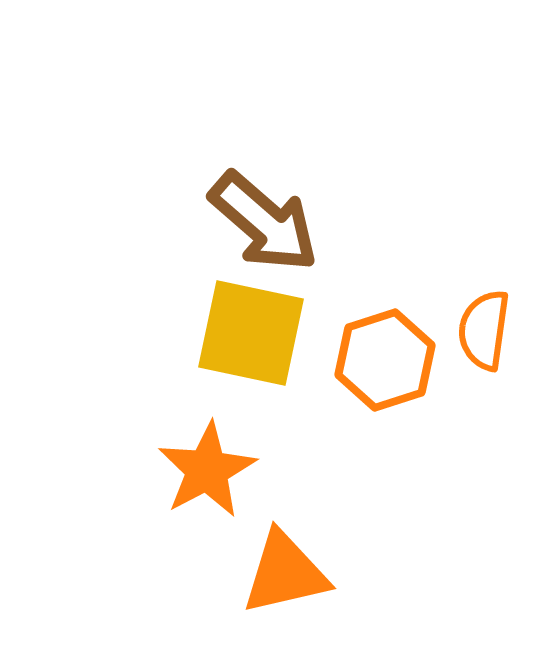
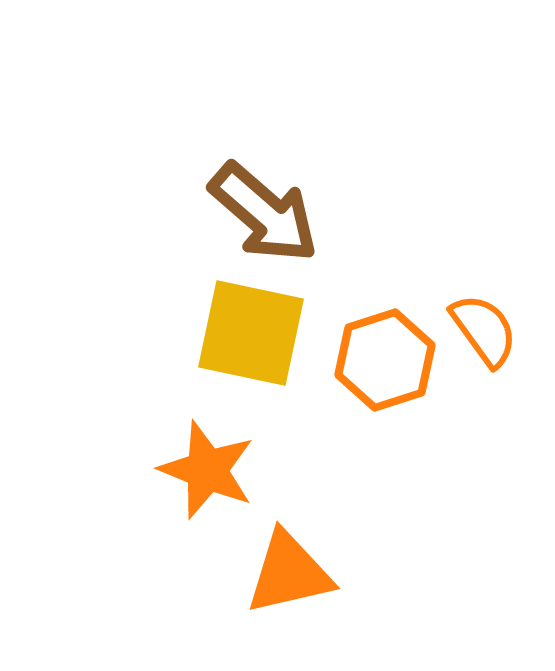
brown arrow: moved 9 px up
orange semicircle: rotated 136 degrees clockwise
orange star: rotated 22 degrees counterclockwise
orange triangle: moved 4 px right
